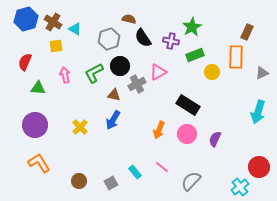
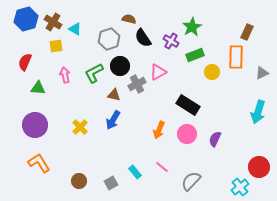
purple cross: rotated 21 degrees clockwise
